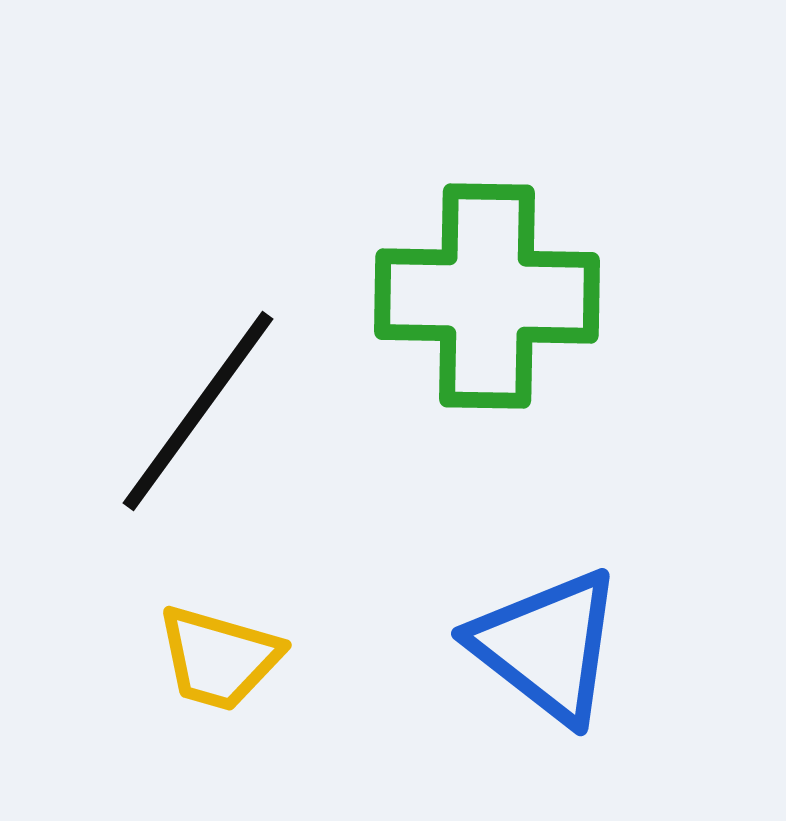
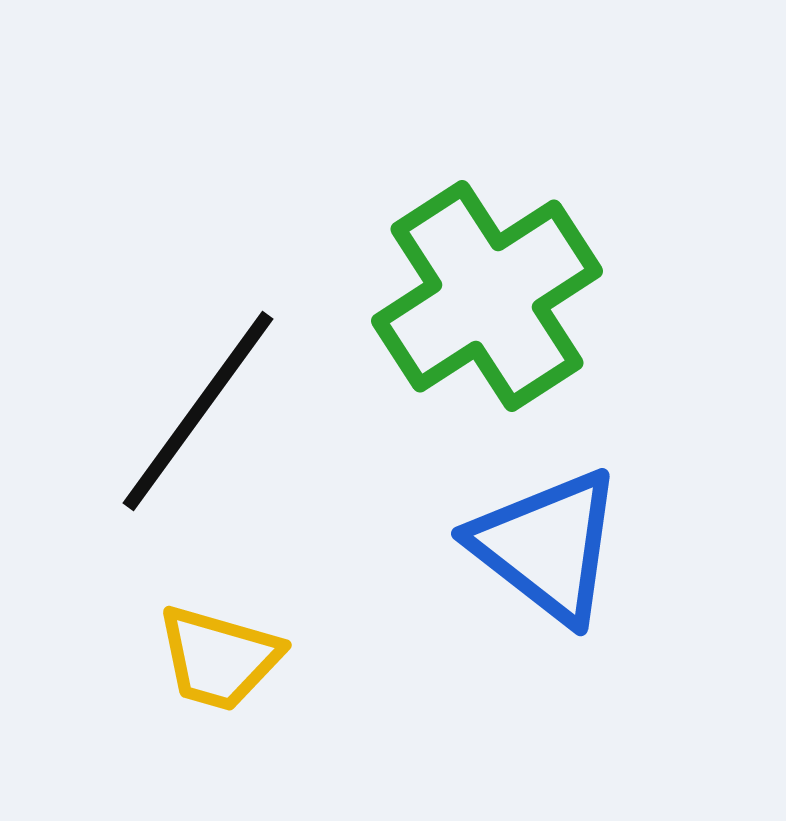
green cross: rotated 34 degrees counterclockwise
blue triangle: moved 100 px up
